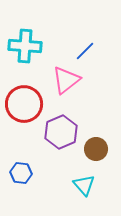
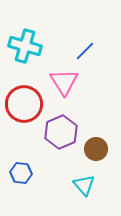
cyan cross: rotated 12 degrees clockwise
pink triangle: moved 2 px left, 2 px down; rotated 24 degrees counterclockwise
